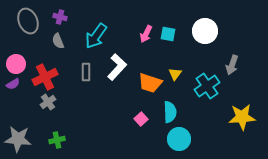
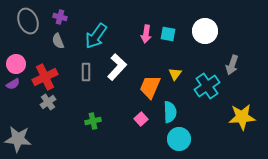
pink arrow: rotated 18 degrees counterclockwise
orange trapezoid: moved 4 px down; rotated 95 degrees clockwise
green cross: moved 36 px right, 19 px up
